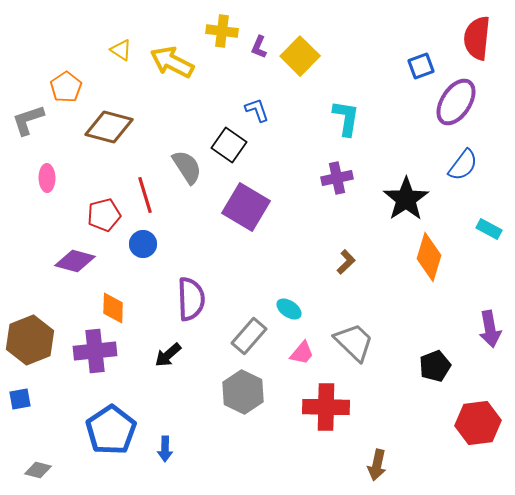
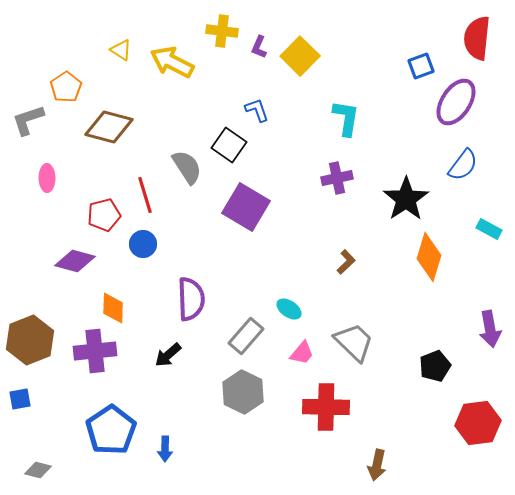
gray rectangle at (249, 336): moved 3 px left
